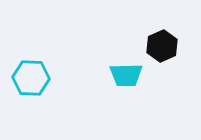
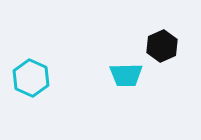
cyan hexagon: rotated 21 degrees clockwise
